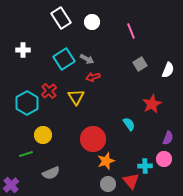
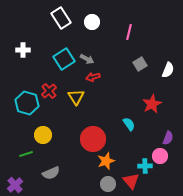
pink line: moved 2 px left, 1 px down; rotated 35 degrees clockwise
cyan hexagon: rotated 15 degrees counterclockwise
pink circle: moved 4 px left, 3 px up
purple cross: moved 4 px right
